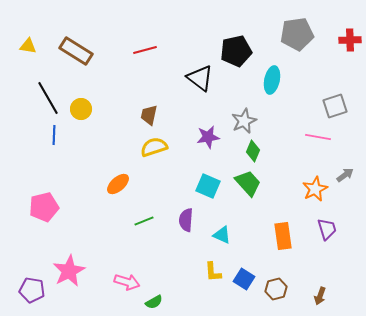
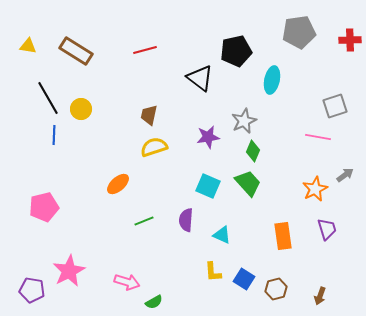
gray pentagon: moved 2 px right, 2 px up
